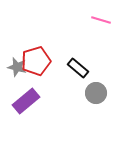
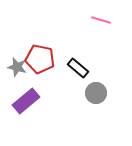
red pentagon: moved 4 px right, 2 px up; rotated 28 degrees clockwise
